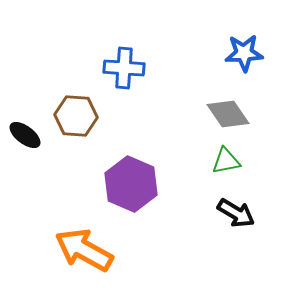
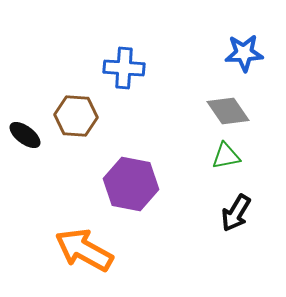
gray diamond: moved 3 px up
green triangle: moved 5 px up
purple hexagon: rotated 12 degrees counterclockwise
black arrow: rotated 90 degrees clockwise
